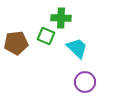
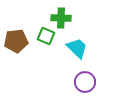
brown pentagon: moved 2 px up
